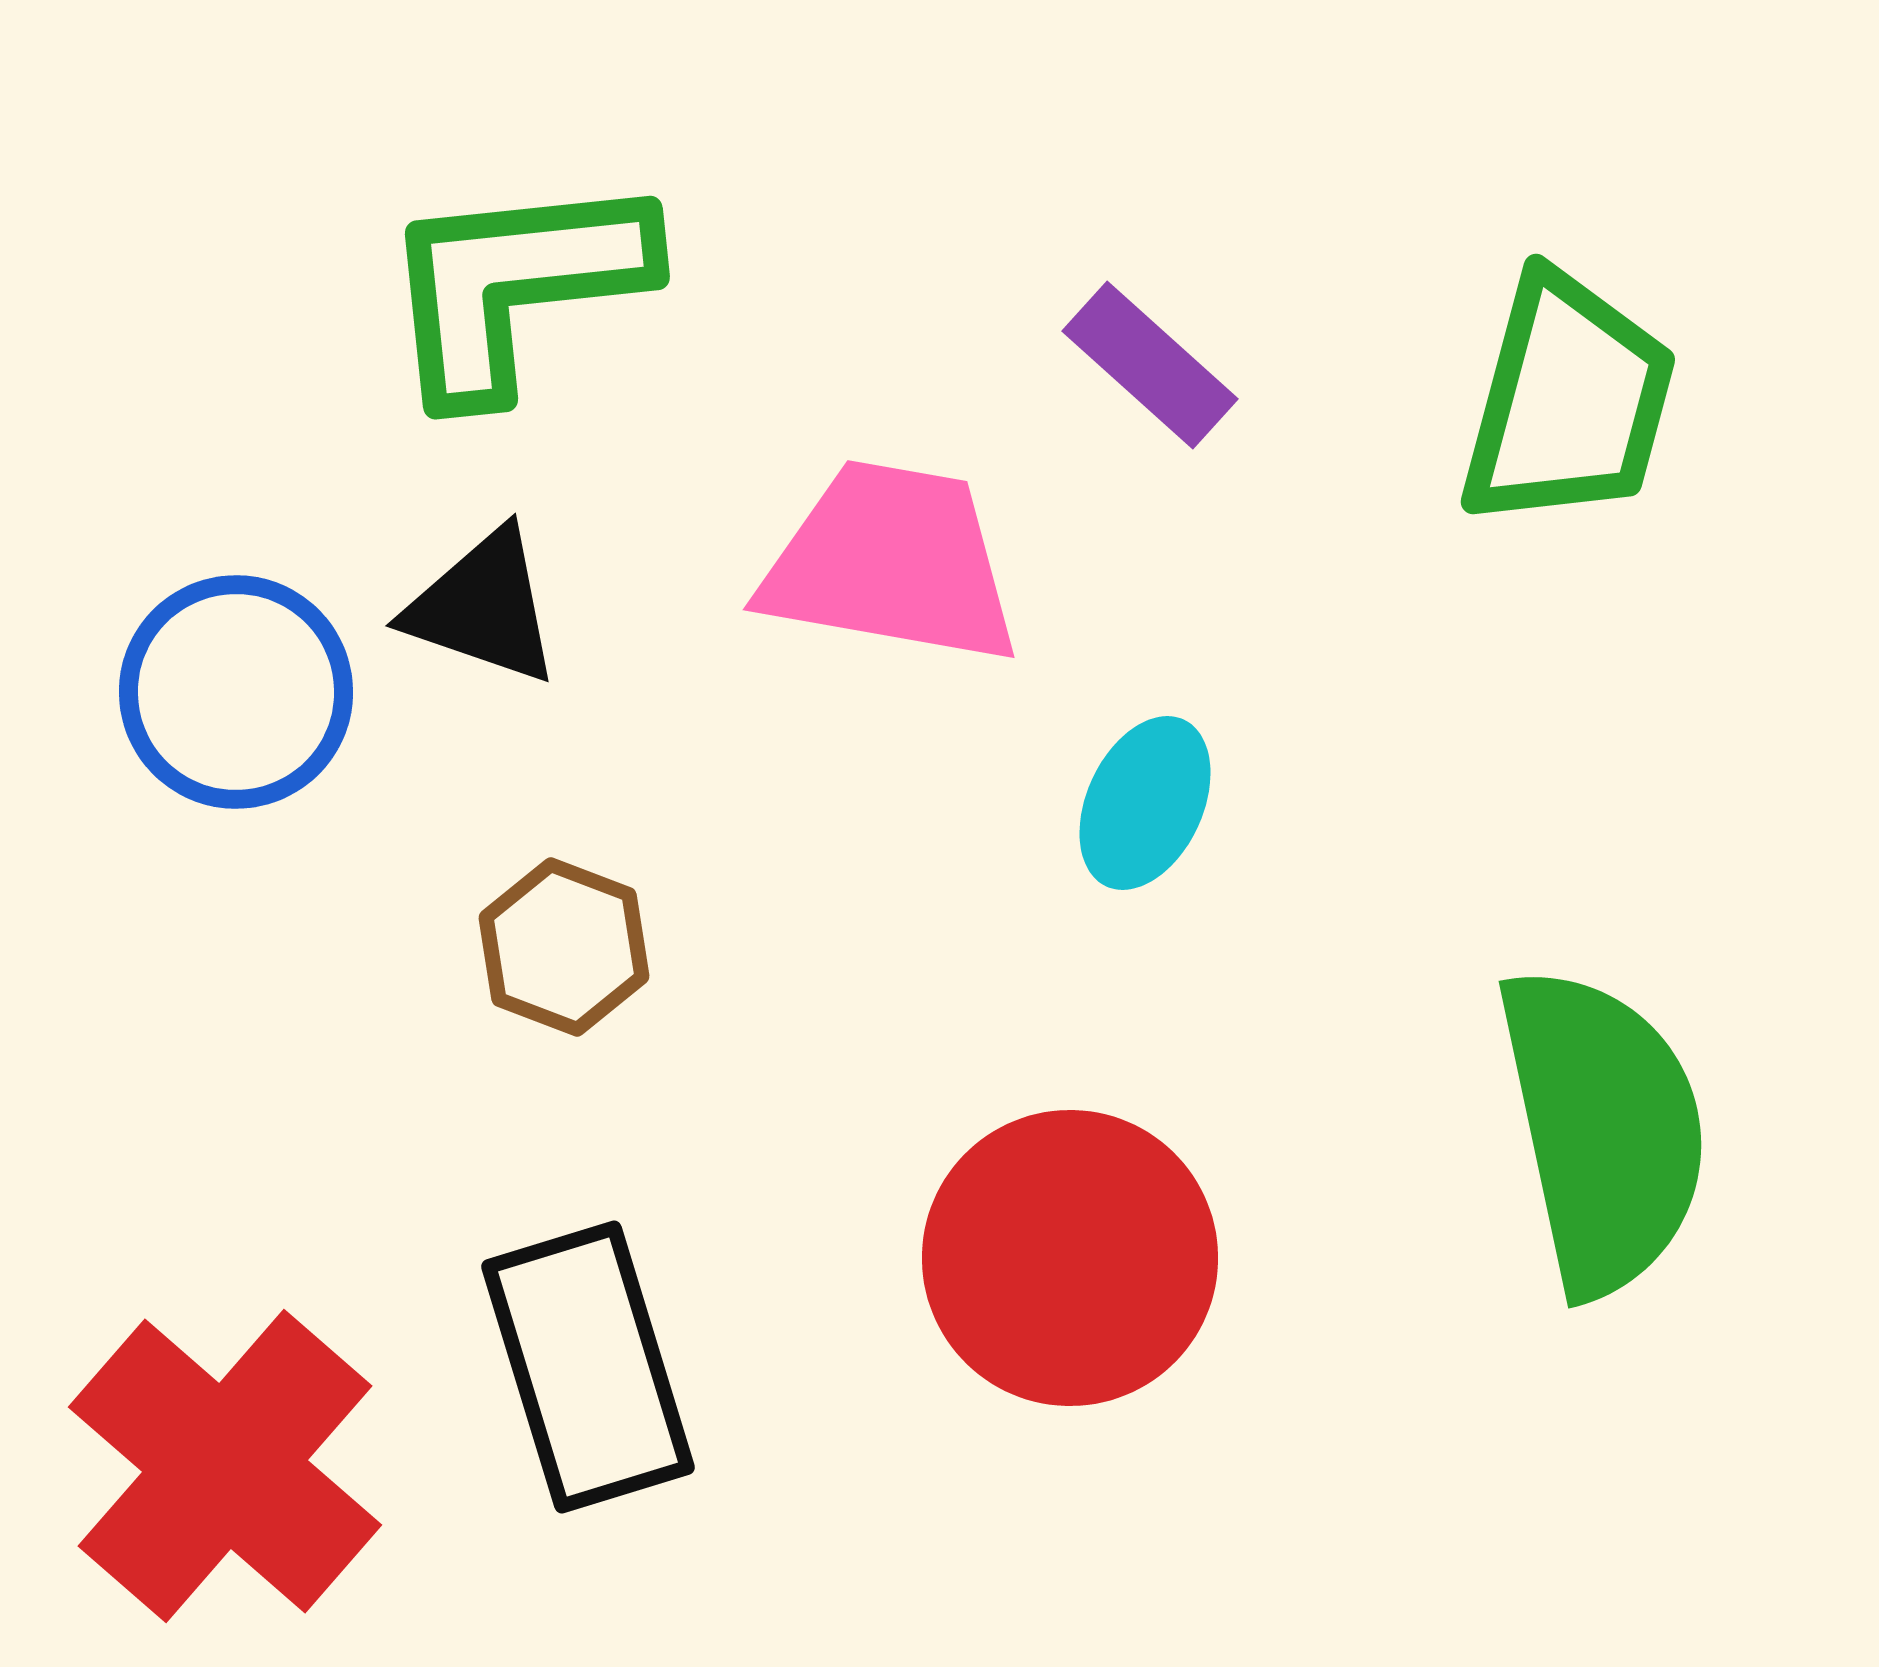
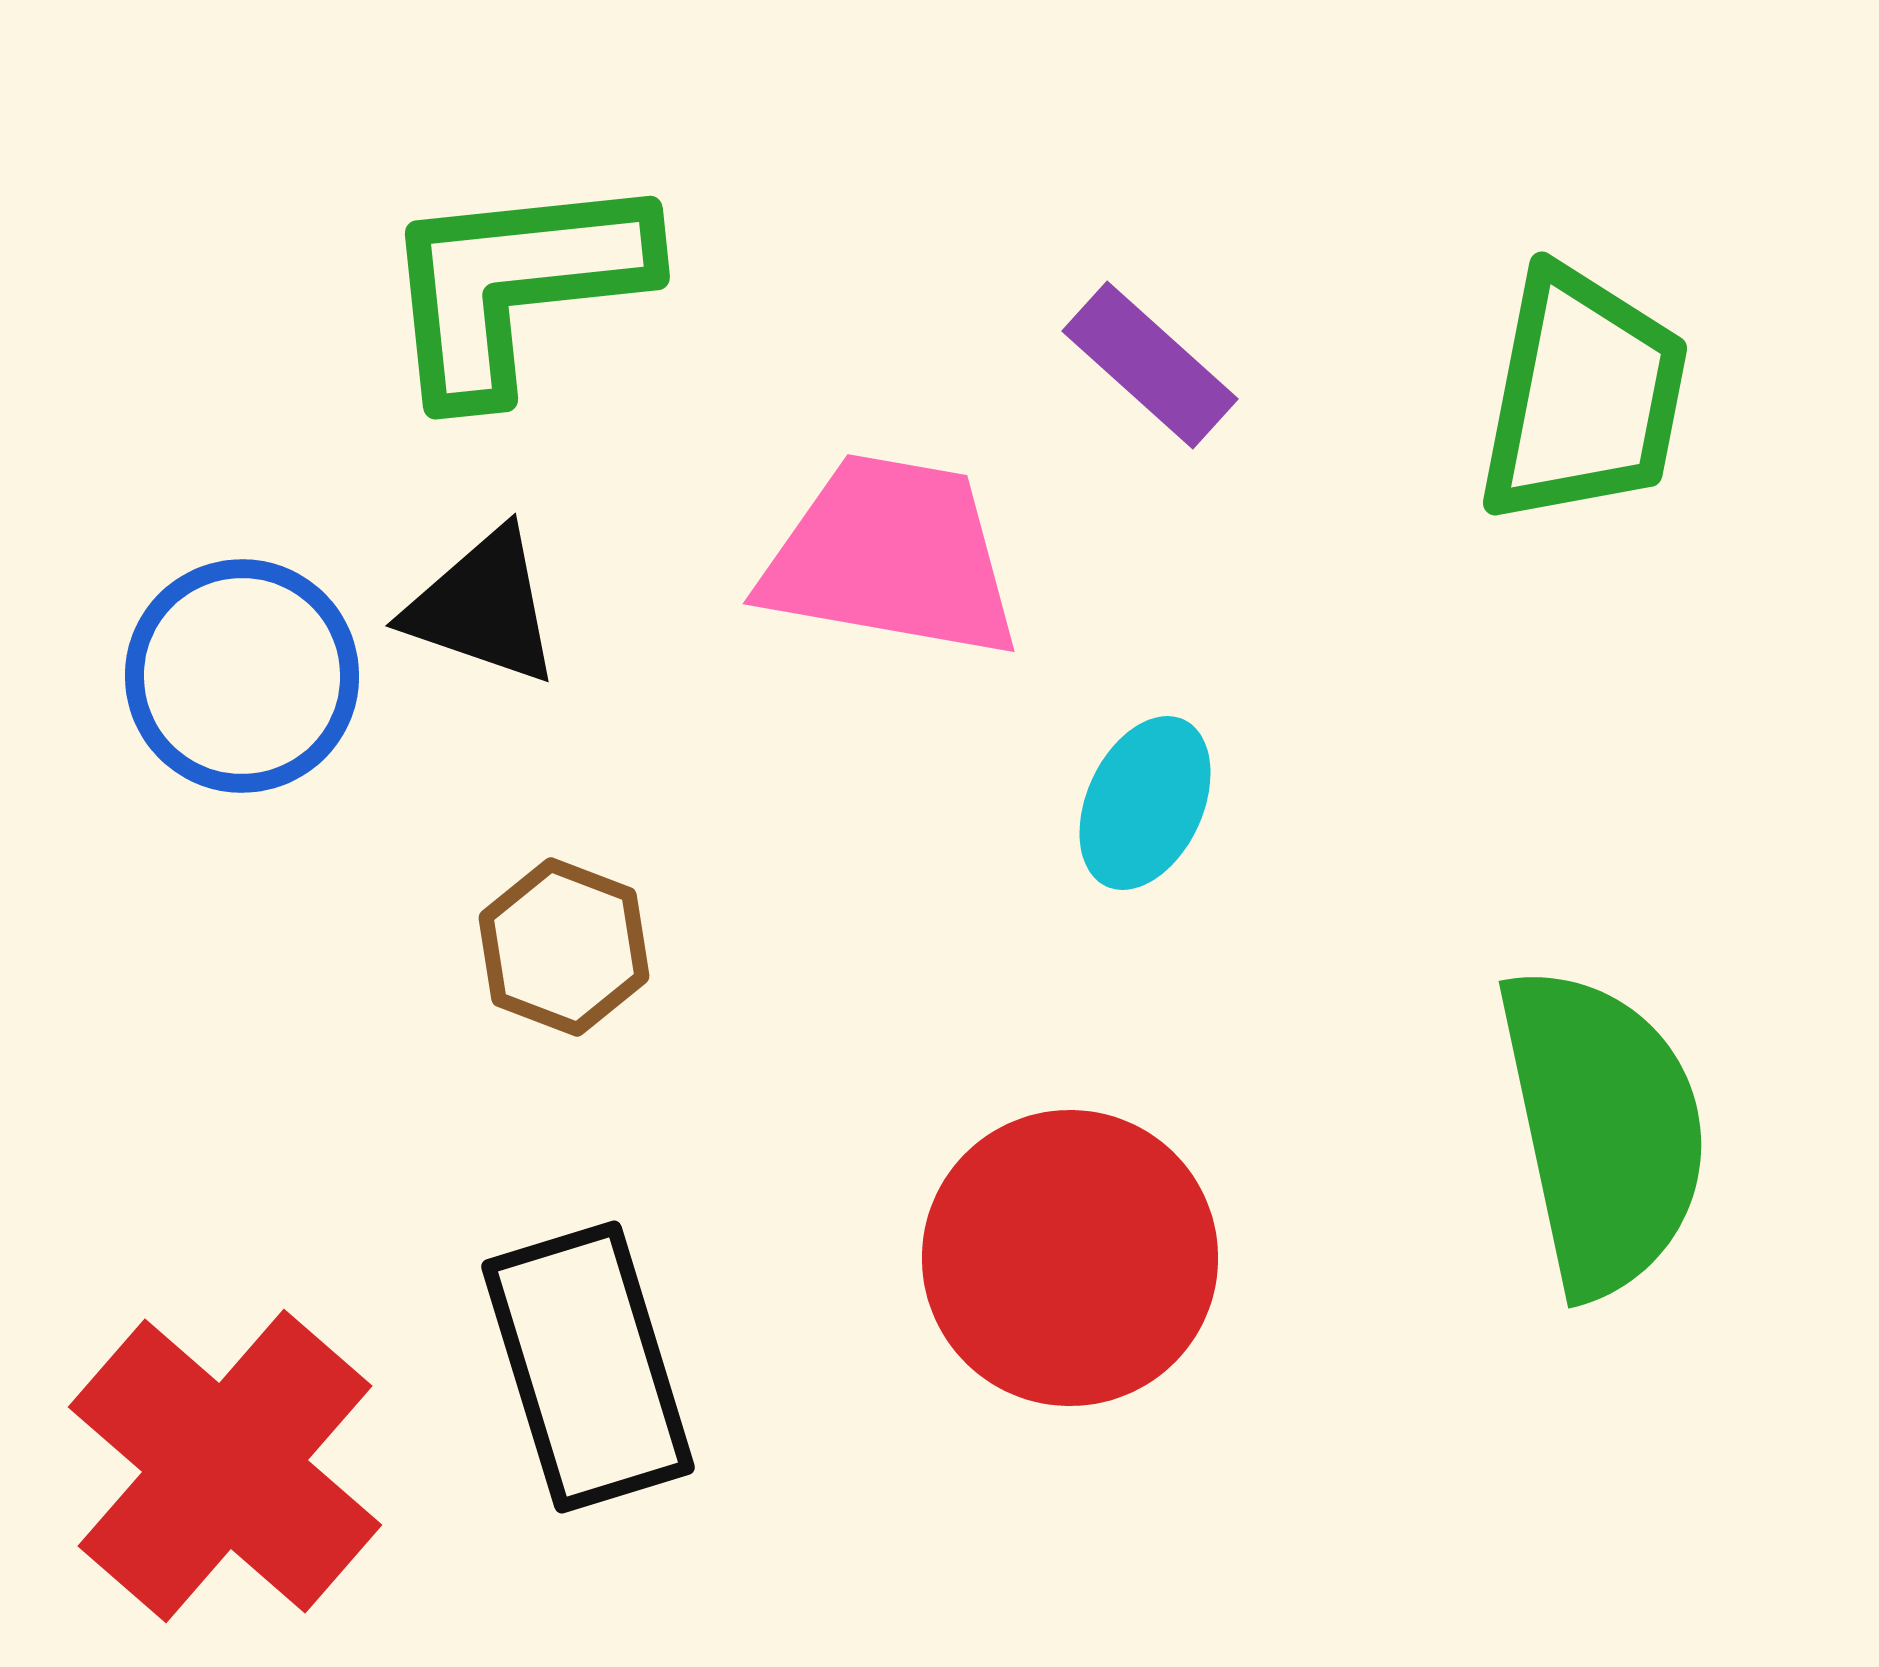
green trapezoid: moved 15 px right, 5 px up; rotated 4 degrees counterclockwise
pink trapezoid: moved 6 px up
blue circle: moved 6 px right, 16 px up
